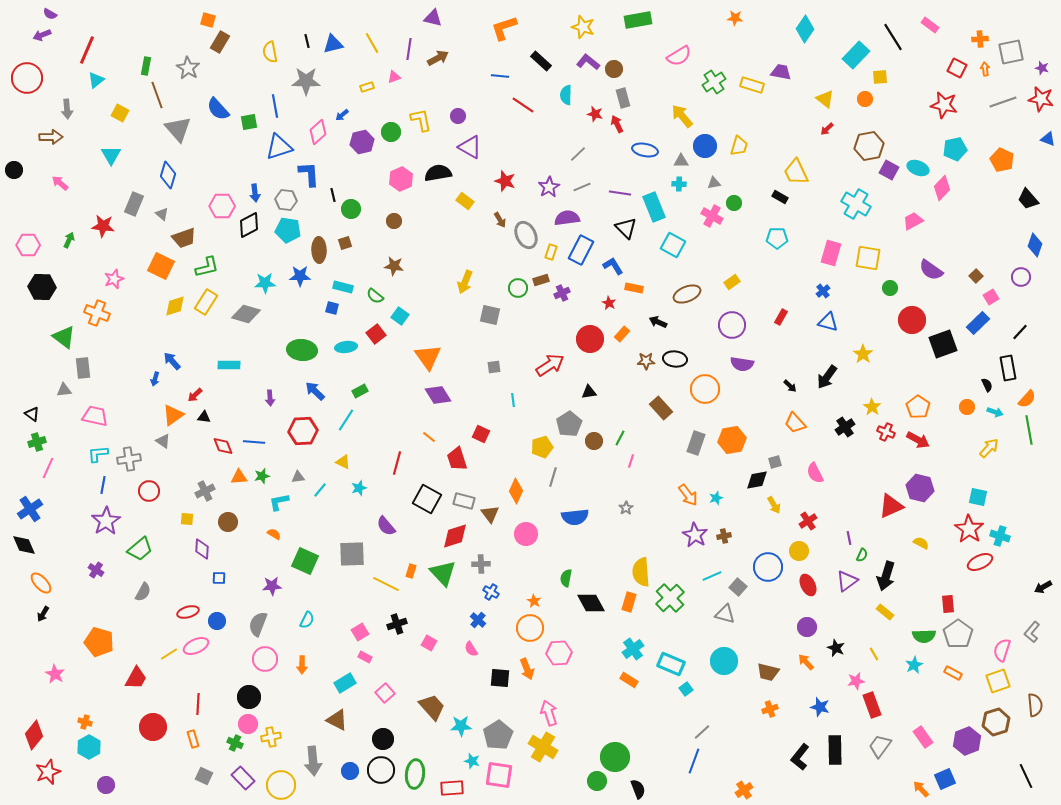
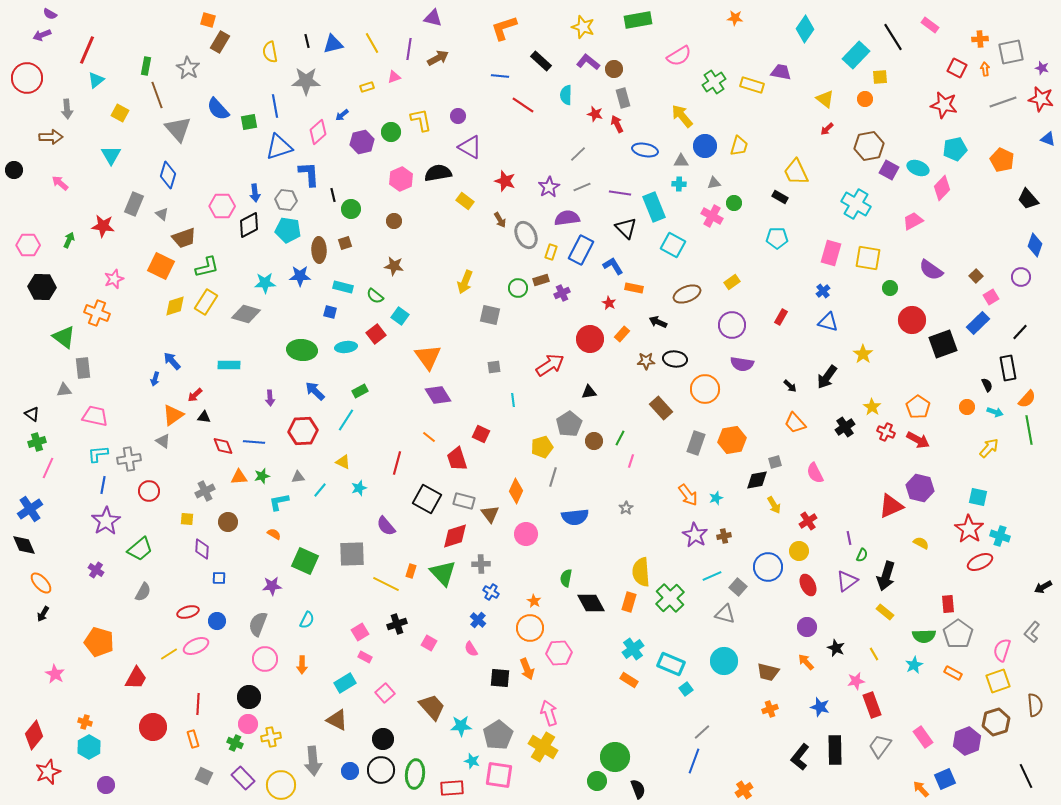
blue square at (332, 308): moved 2 px left, 4 px down
